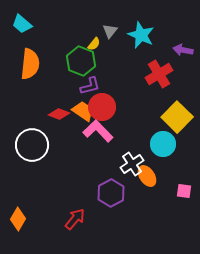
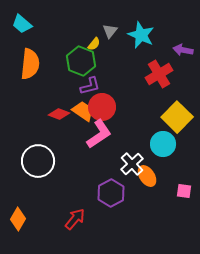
pink L-shape: moved 1 px right, 3 px down; rotated 100 degrees clockwise
white circle: moved 6 px right, 16 px down
white cross: rotated 10 degrees counterclockwise
